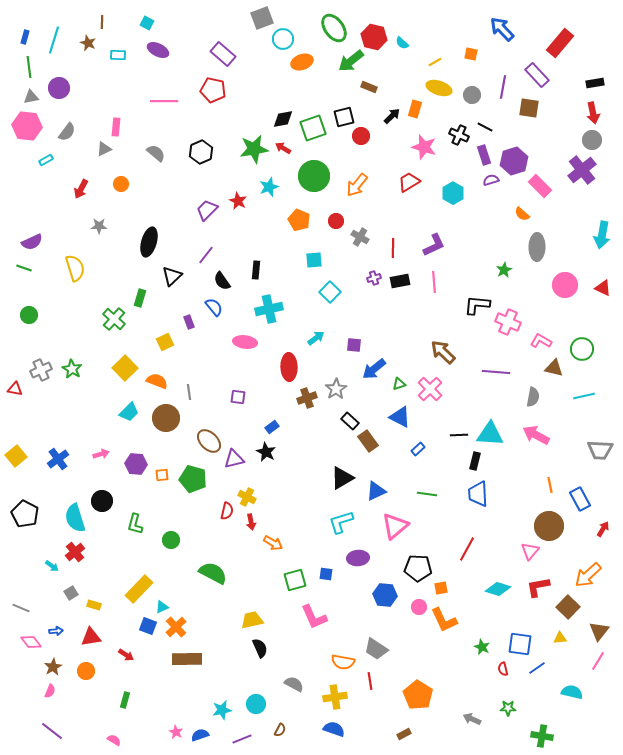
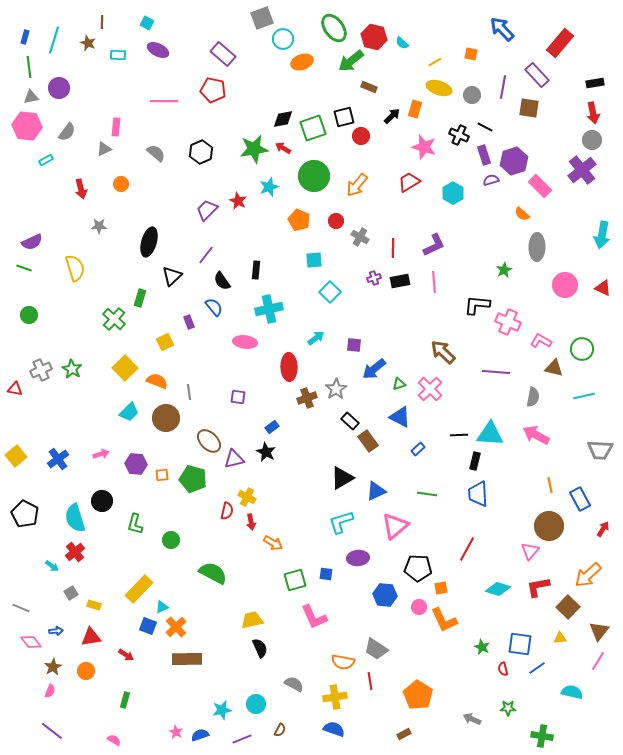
red arrow at (81, 189): rotated 42 degrees counterclockwise
